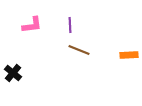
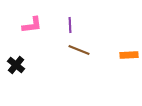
black cross: moved 3 px right, 8 px up
